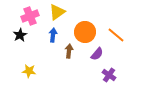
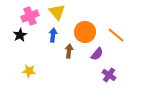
yellow triangle: rotated 36 degrees counterclockwise
